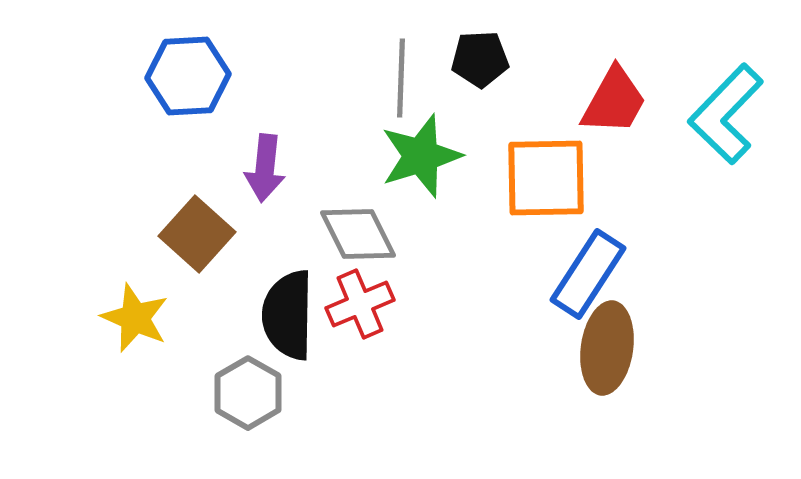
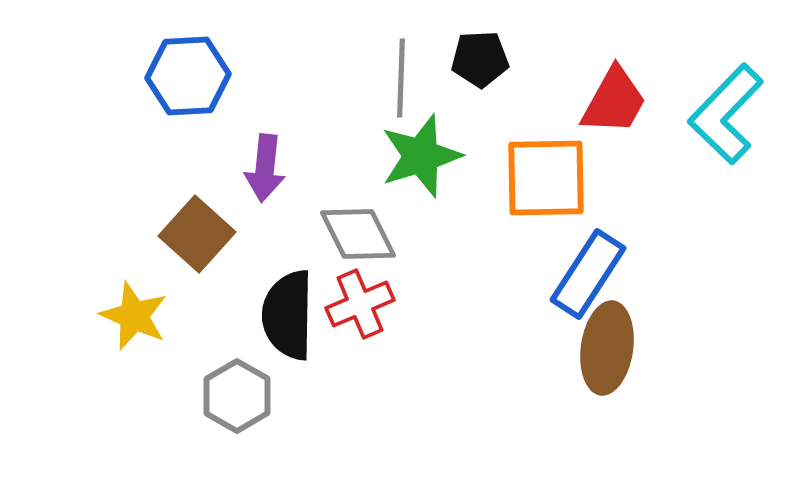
yellow star: moved 1 px left, 2 px up
gray hexagon: moved 11 px left, 3 px down
